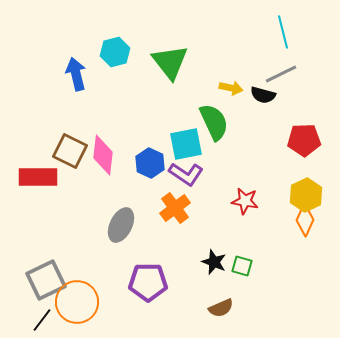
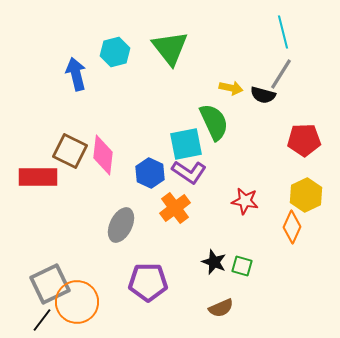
green triangle: moved 14 px up
gray line: rotated 32 degrees counterclockwise
blue hexagon: moved 10 px down
purple L-shape: moved 3 px right, 2 px up
orange diamond: moved 13 px left, 7 px down
gray square: moved 4 px right, 4 px down
